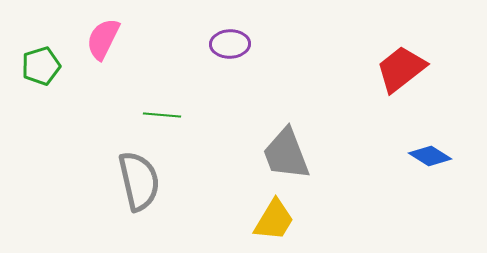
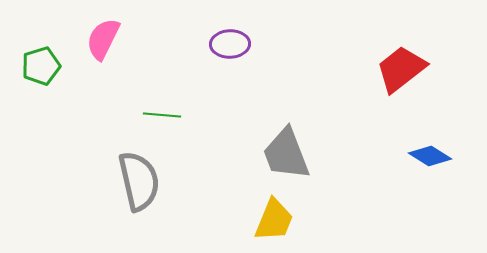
yellow trapezoid: rotated 9 degrees counterclockwise
